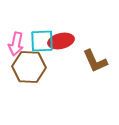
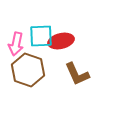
cyan square: moved 1 px left, 5 px up
brown L-shape: moved 18 px left, 13 px down
brown hexagon: moved 1 px left, 3 px down; rotated 16 degrees clockwise
